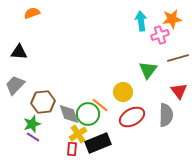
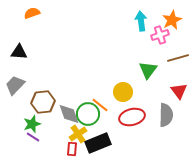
orange star: moved 1 px down; rotated 18 degrees counterclockwise
red ellipse: rotated 15 degrees clockwise
